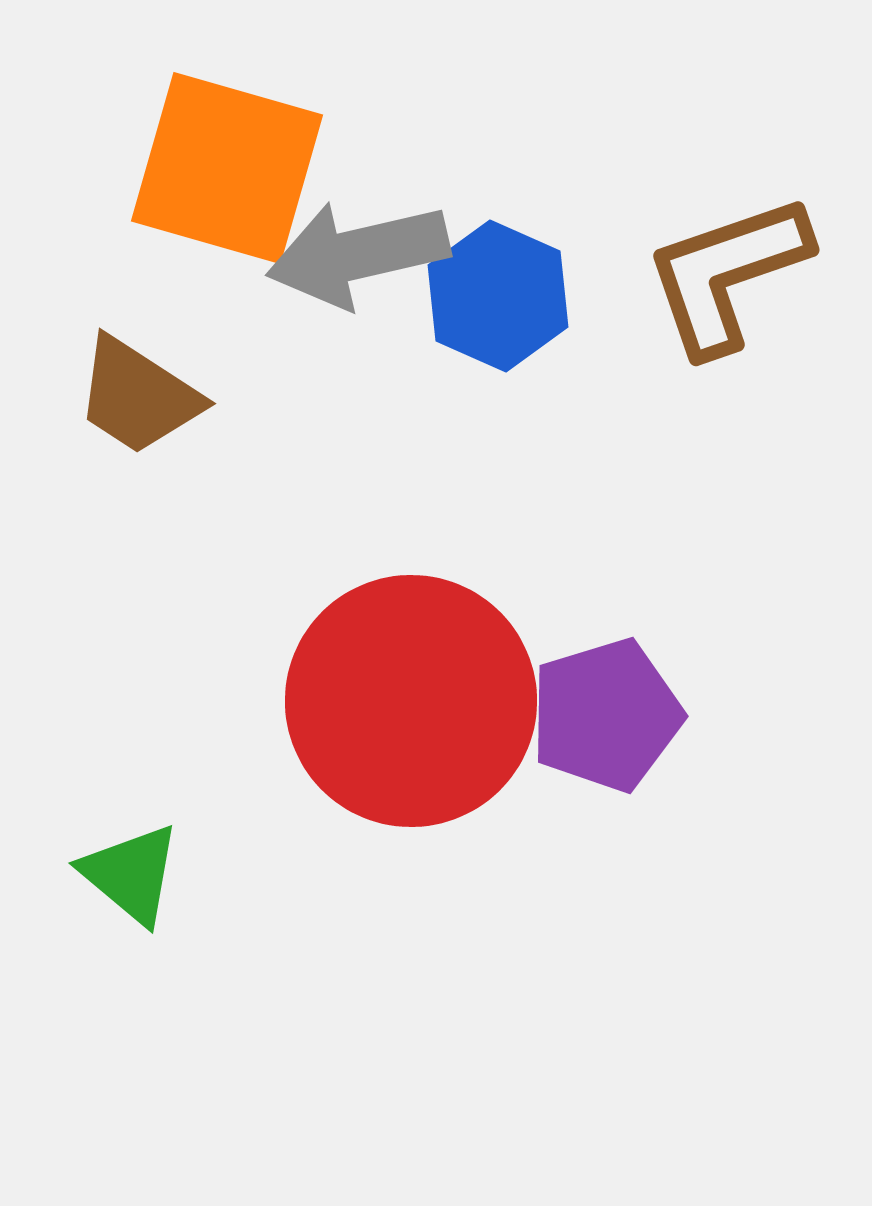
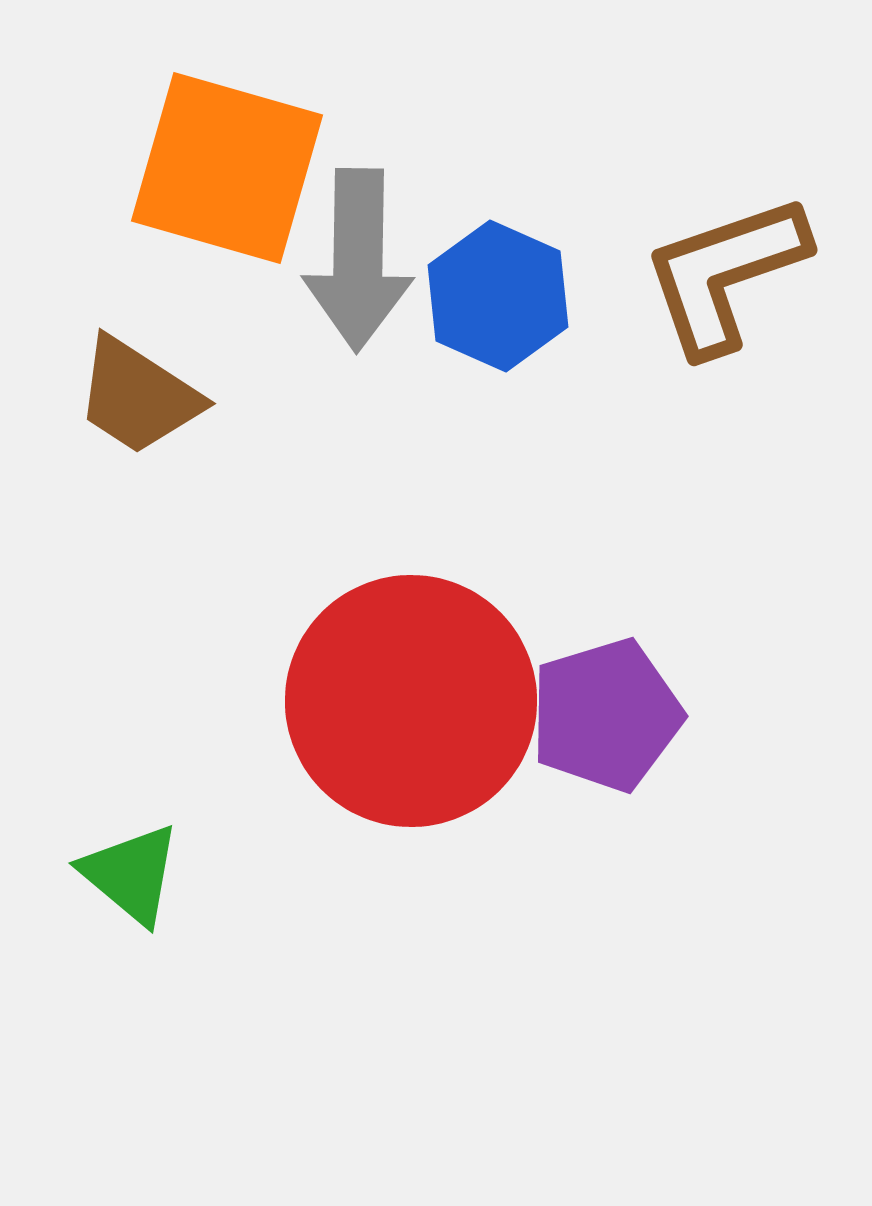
gray arrow: moved 6 px down; rotated 76 degrees counterclockwise
brown L-shape: moved 2 px left
